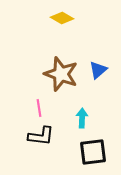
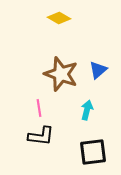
yellow diamond: moved 3 px left
cyan arrow: moved 5 px right, 8 px up; rotated 12 degrees clockwise
